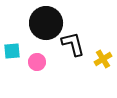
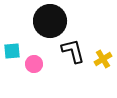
black circle: moved 4 px right, 2 px up
black L-shape: moved 7 px down
pink circle: moved 3 px left, 2 px down
